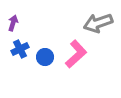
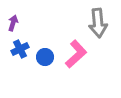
gray arrow: rotated 76 degrees counterclockwise
